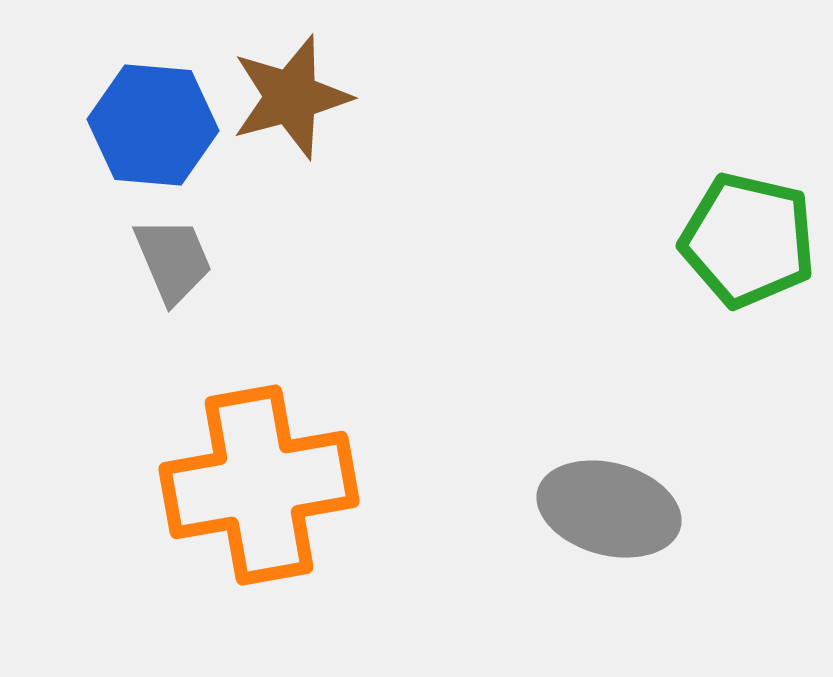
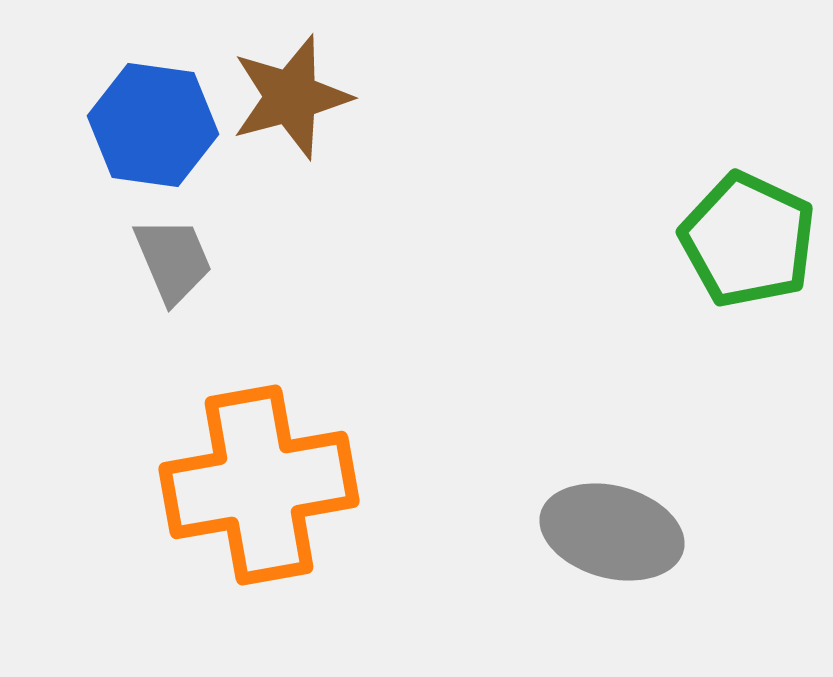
blue hexagon: rotated 3 degrees clockwise
green pentagon: rotated 12 degrees clockwise
gray ellipse: moved 3 px right, 23 px down
